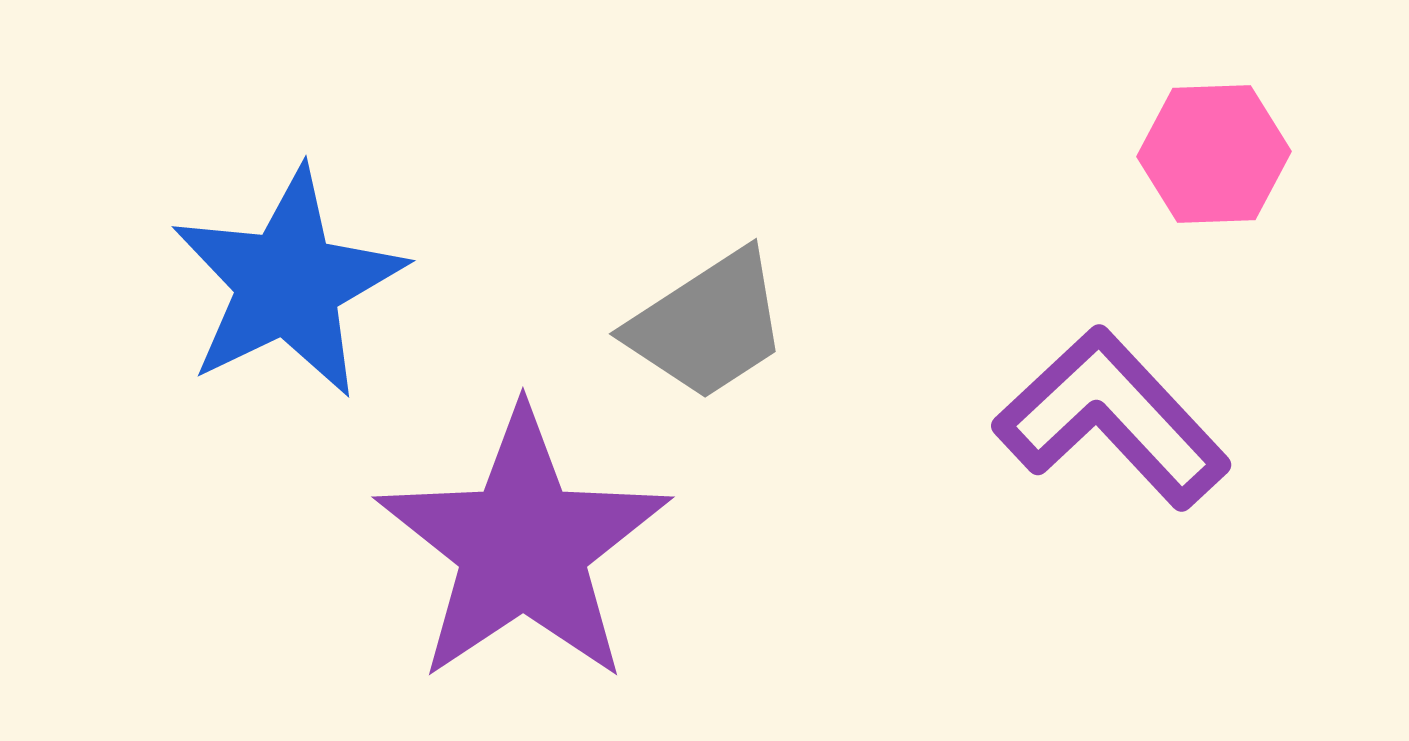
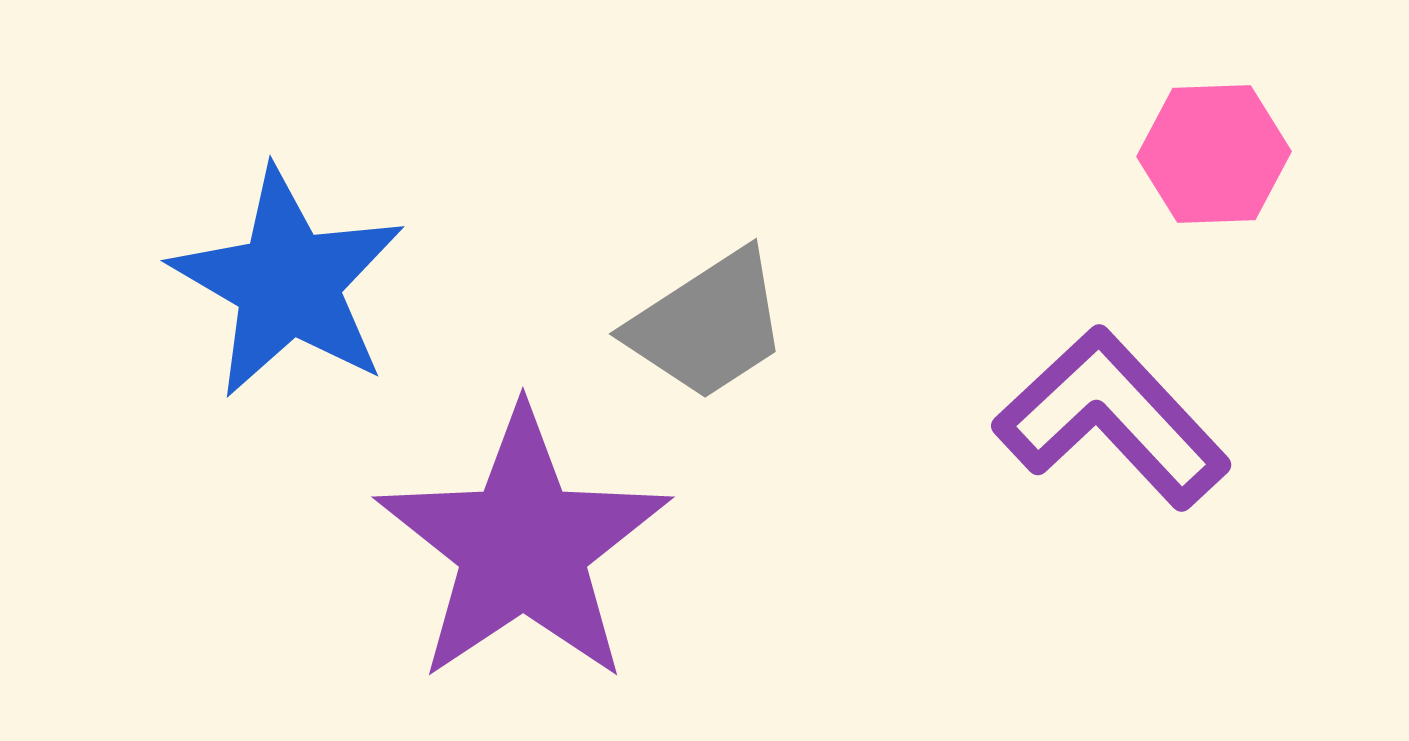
blue star: rotated 16 degrees counterclockwise
